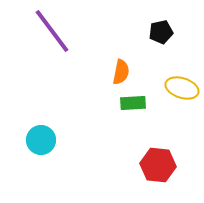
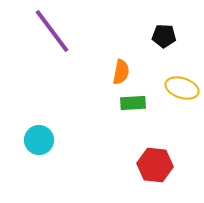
black pentagon: moved 3 px right, 4 px down; rotated 15 degrees clockwise
cyan circle: moved 2 px left
red hexagon: moved 3 px left
